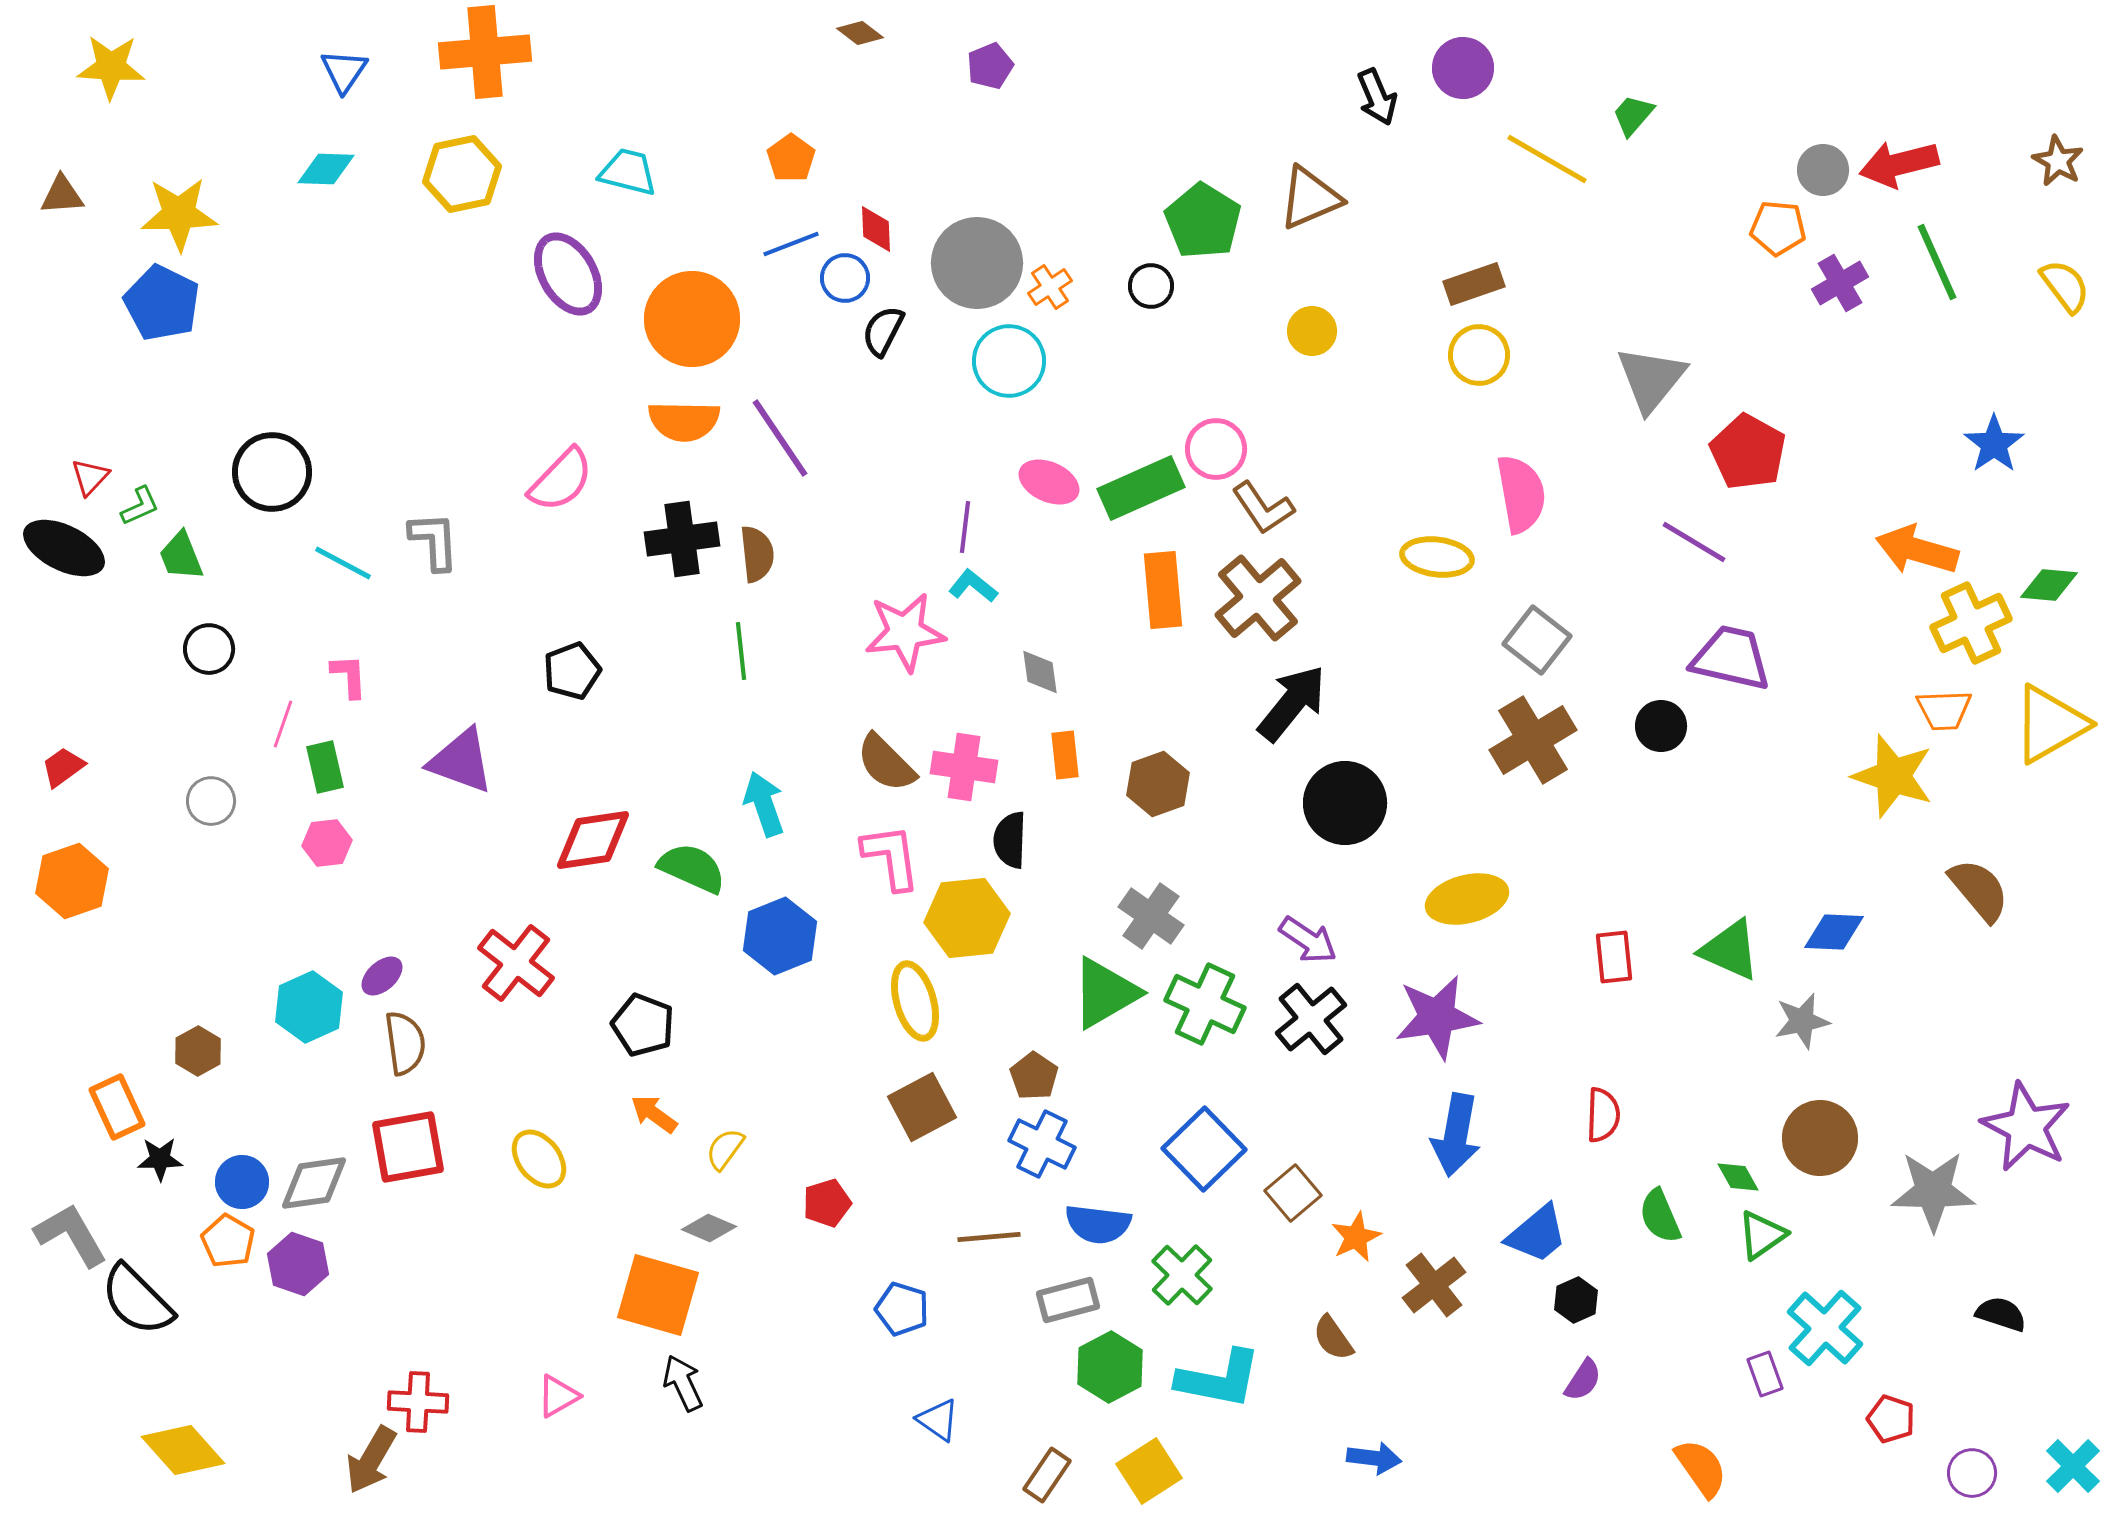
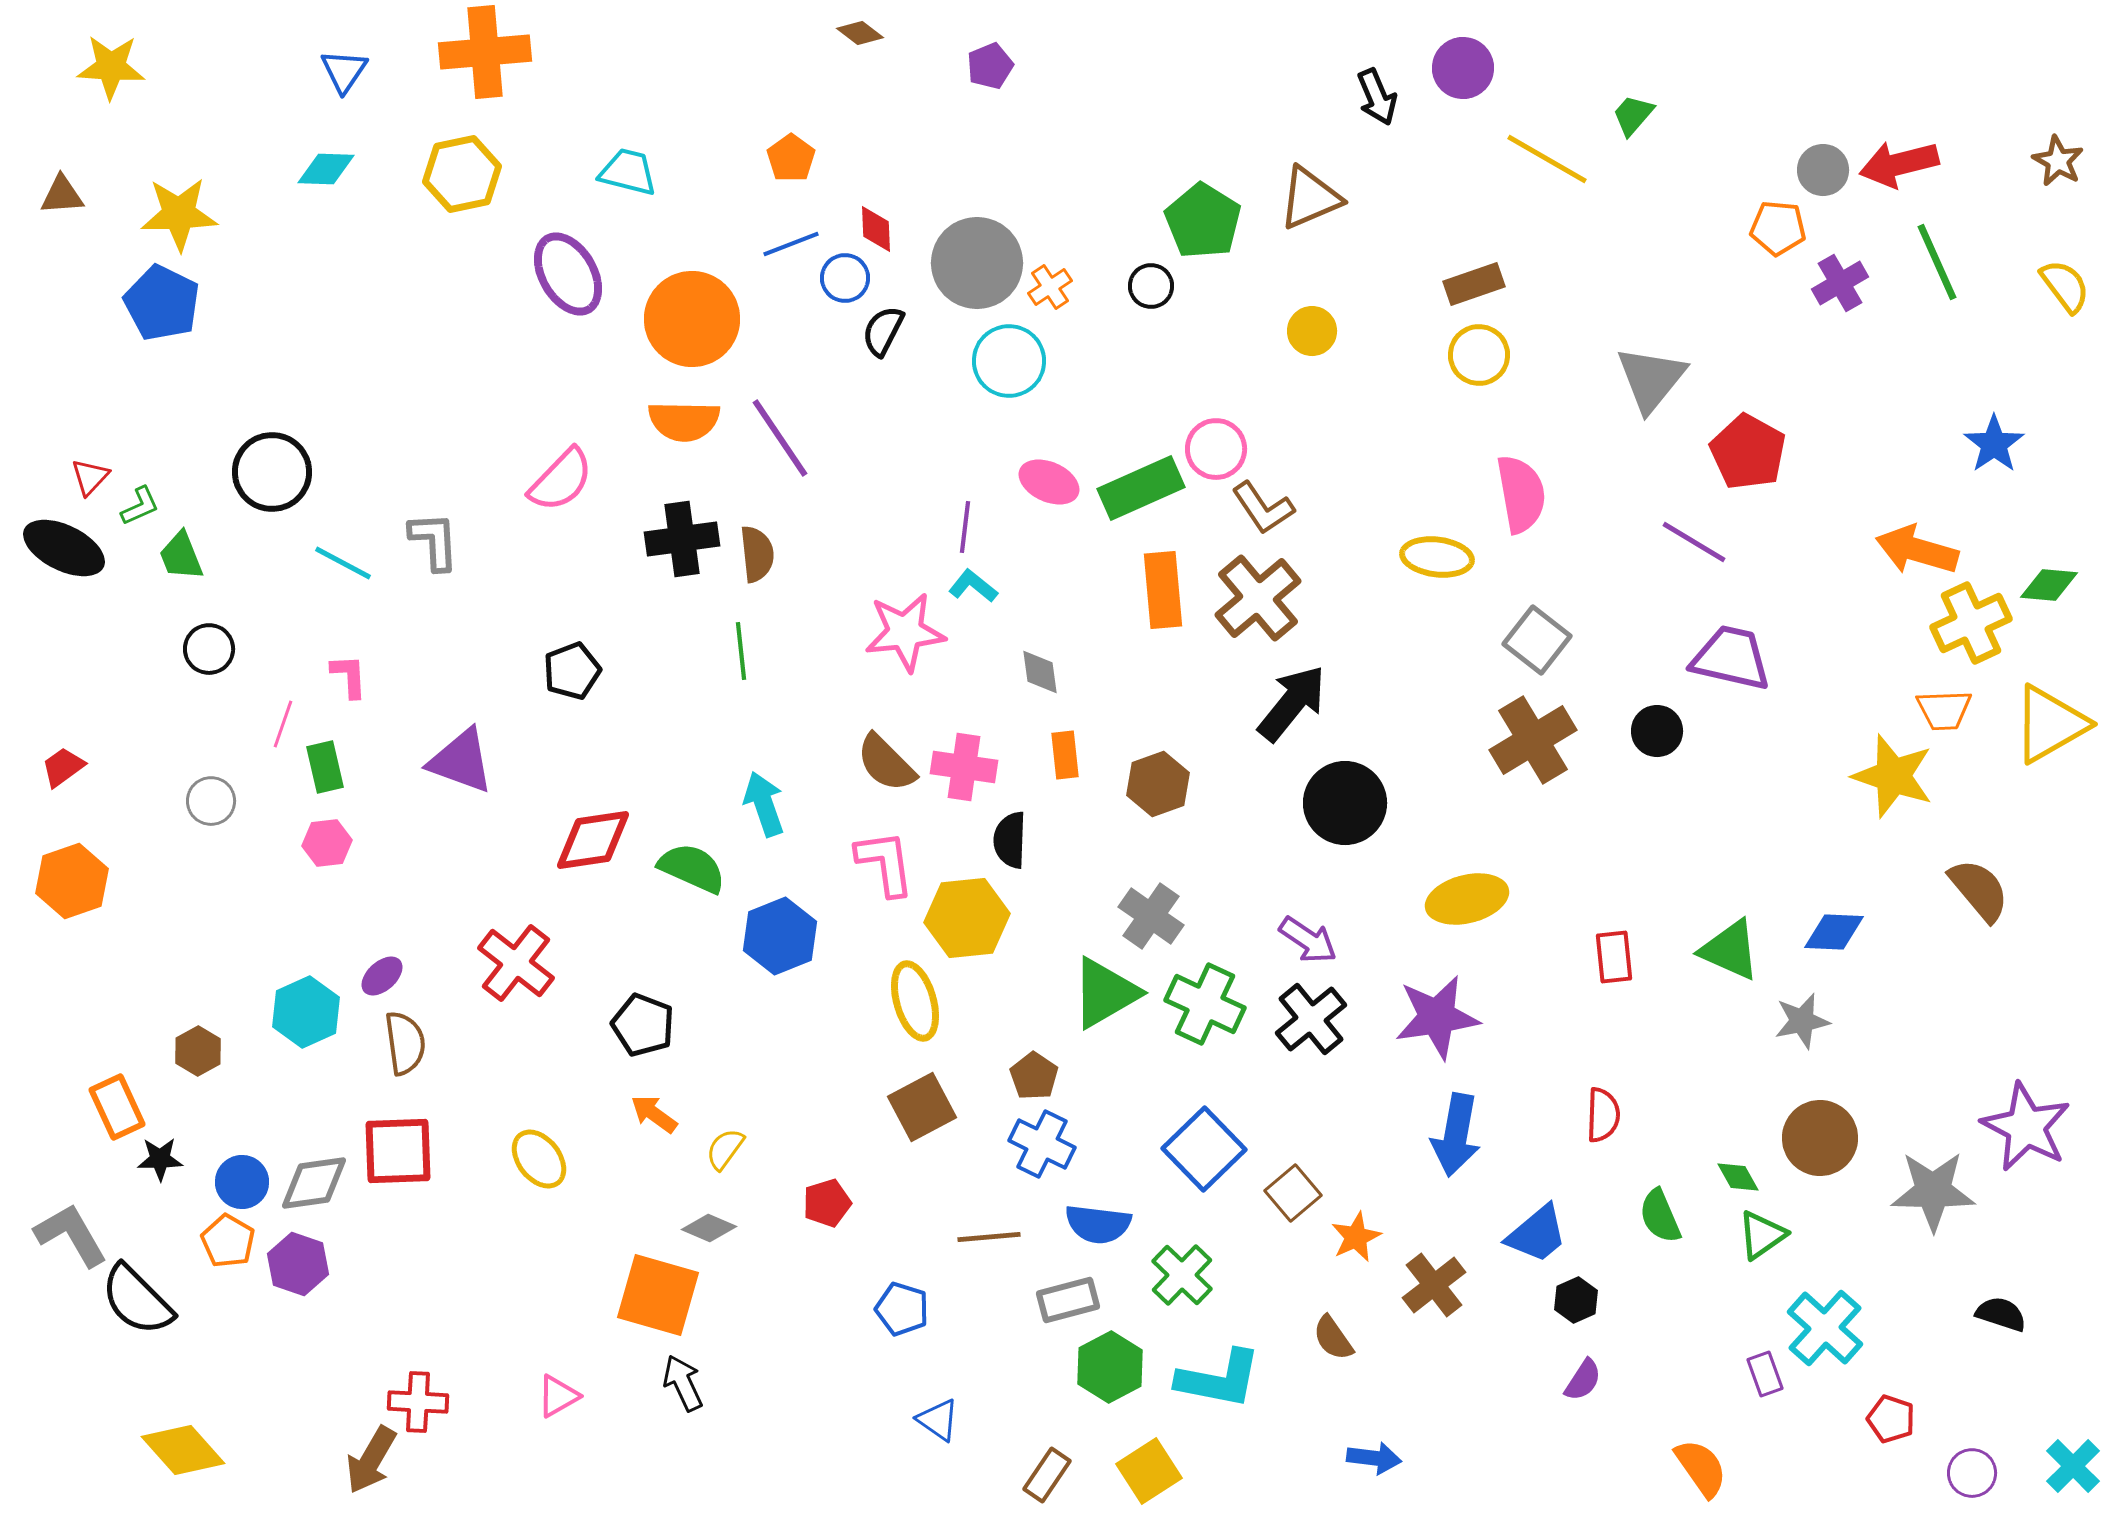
black circle at (1661, 726): moved 4 px left, 5 px down
pink L-shape at (891, 857): moved 6 px left, 6 px down
cyan hexagon at (309, 1007): moved 3 px left, 5 px down
red square at (408, 1147): moved 10 px left, 4 px down; rotated 8 degrees clockwise
